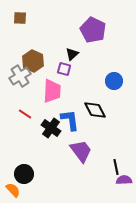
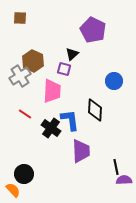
black diamond: rotated 30 degrees clockwise
purple trapezoid: rotated 35 degrees clockwise
